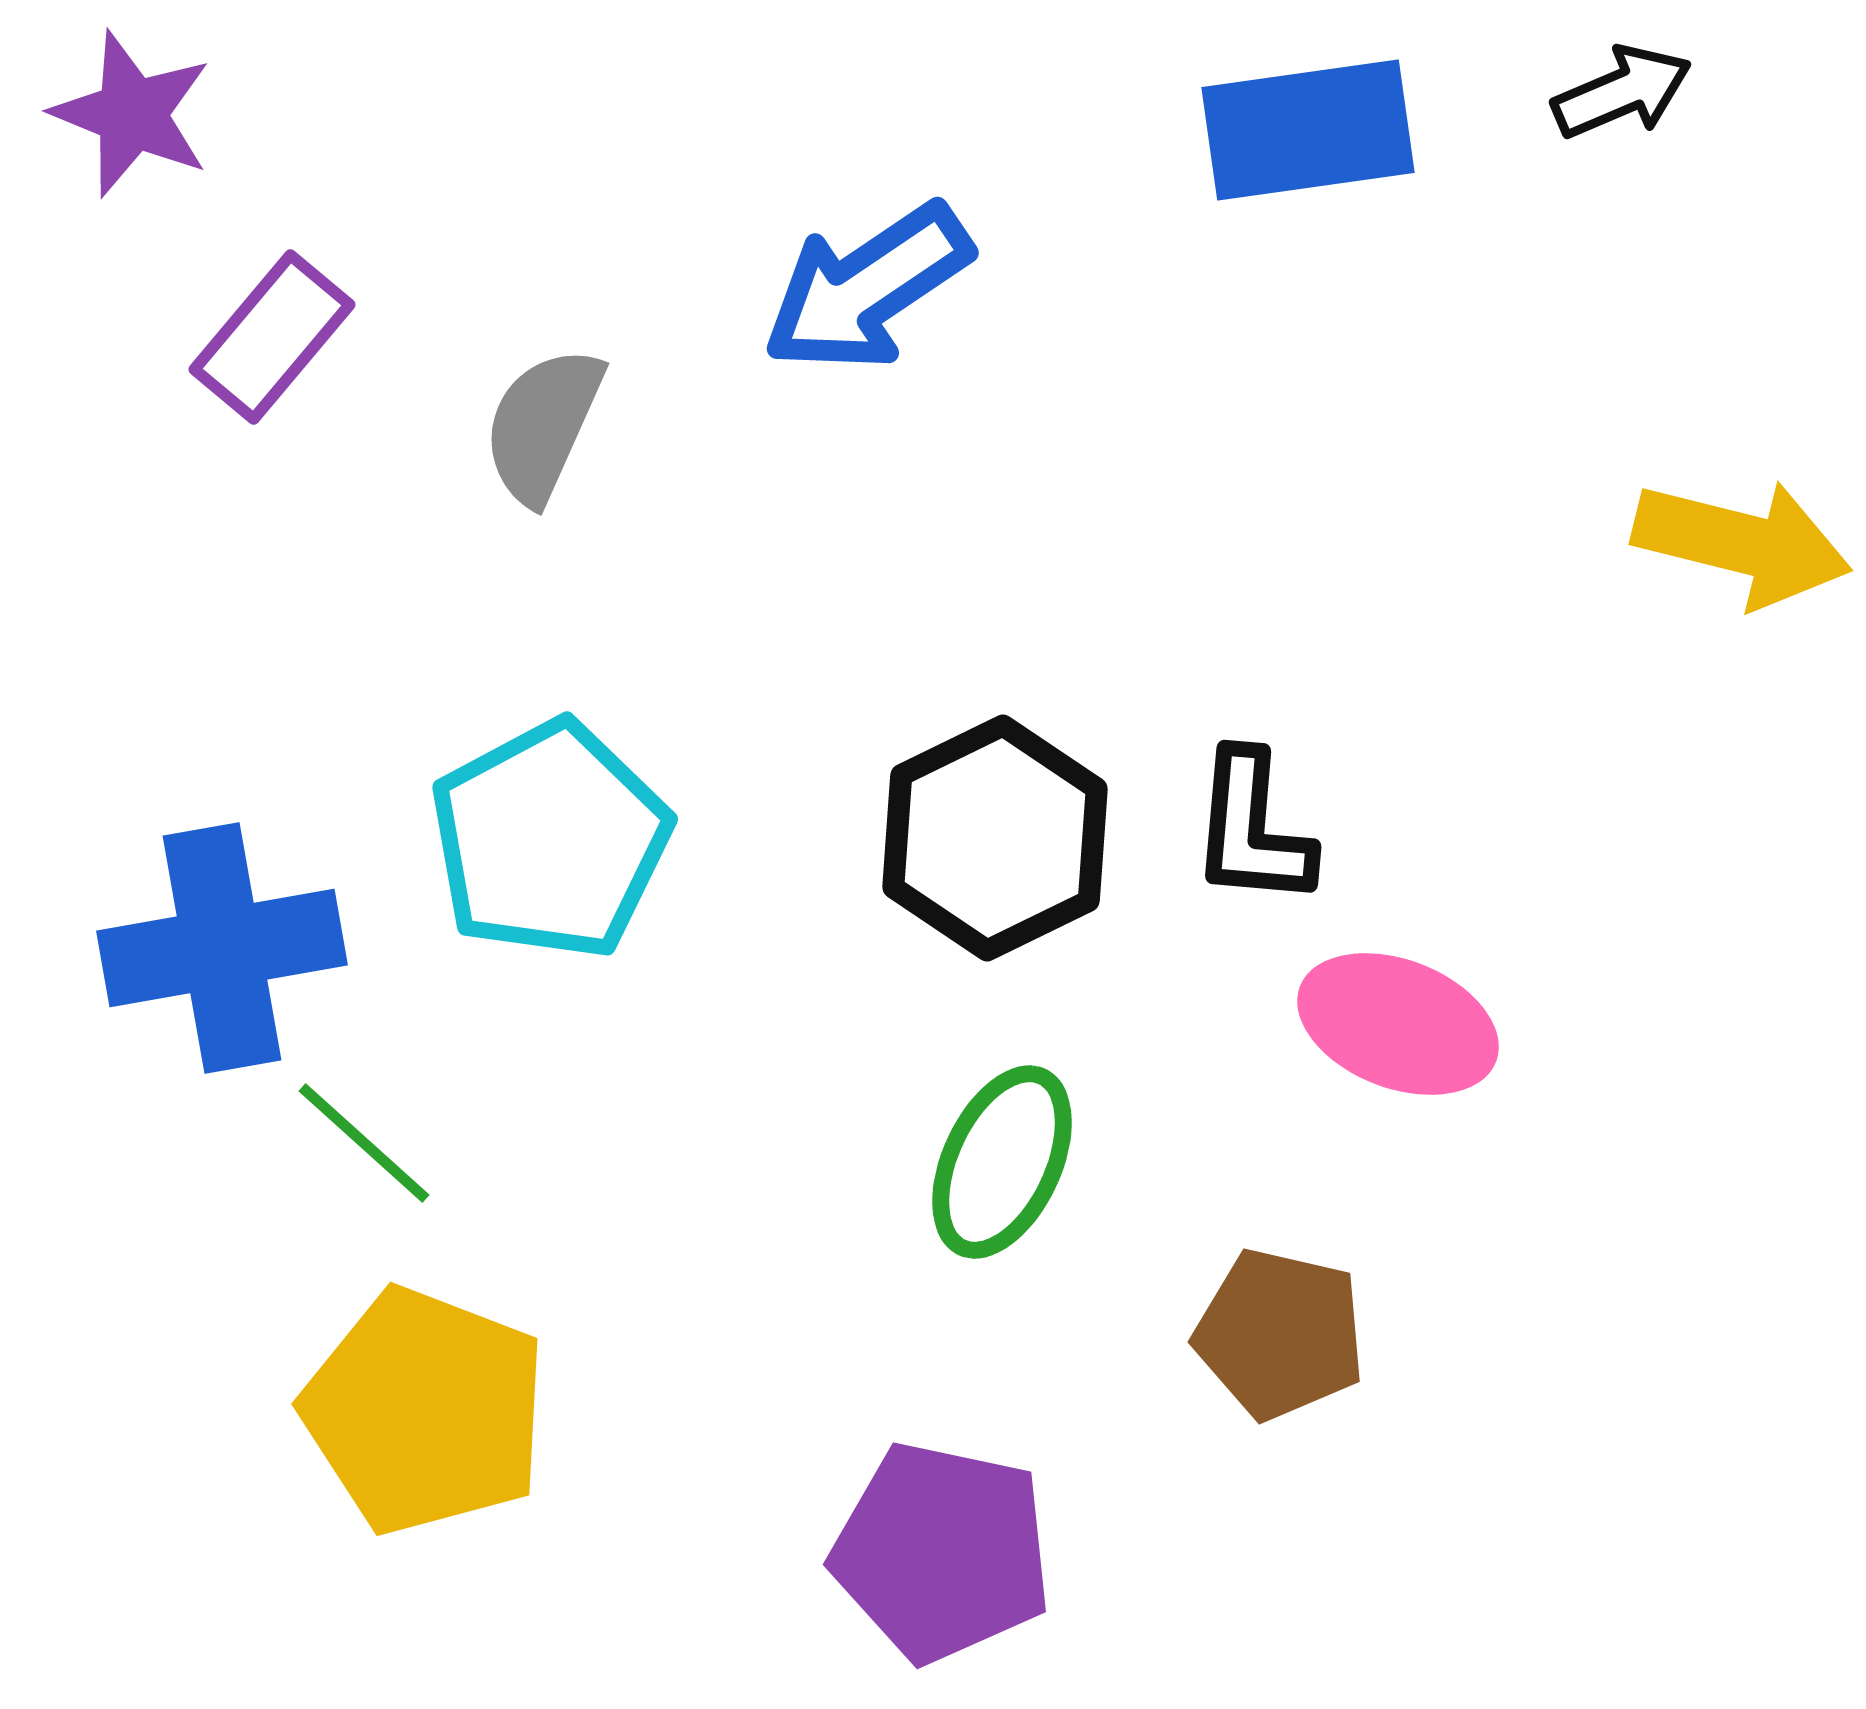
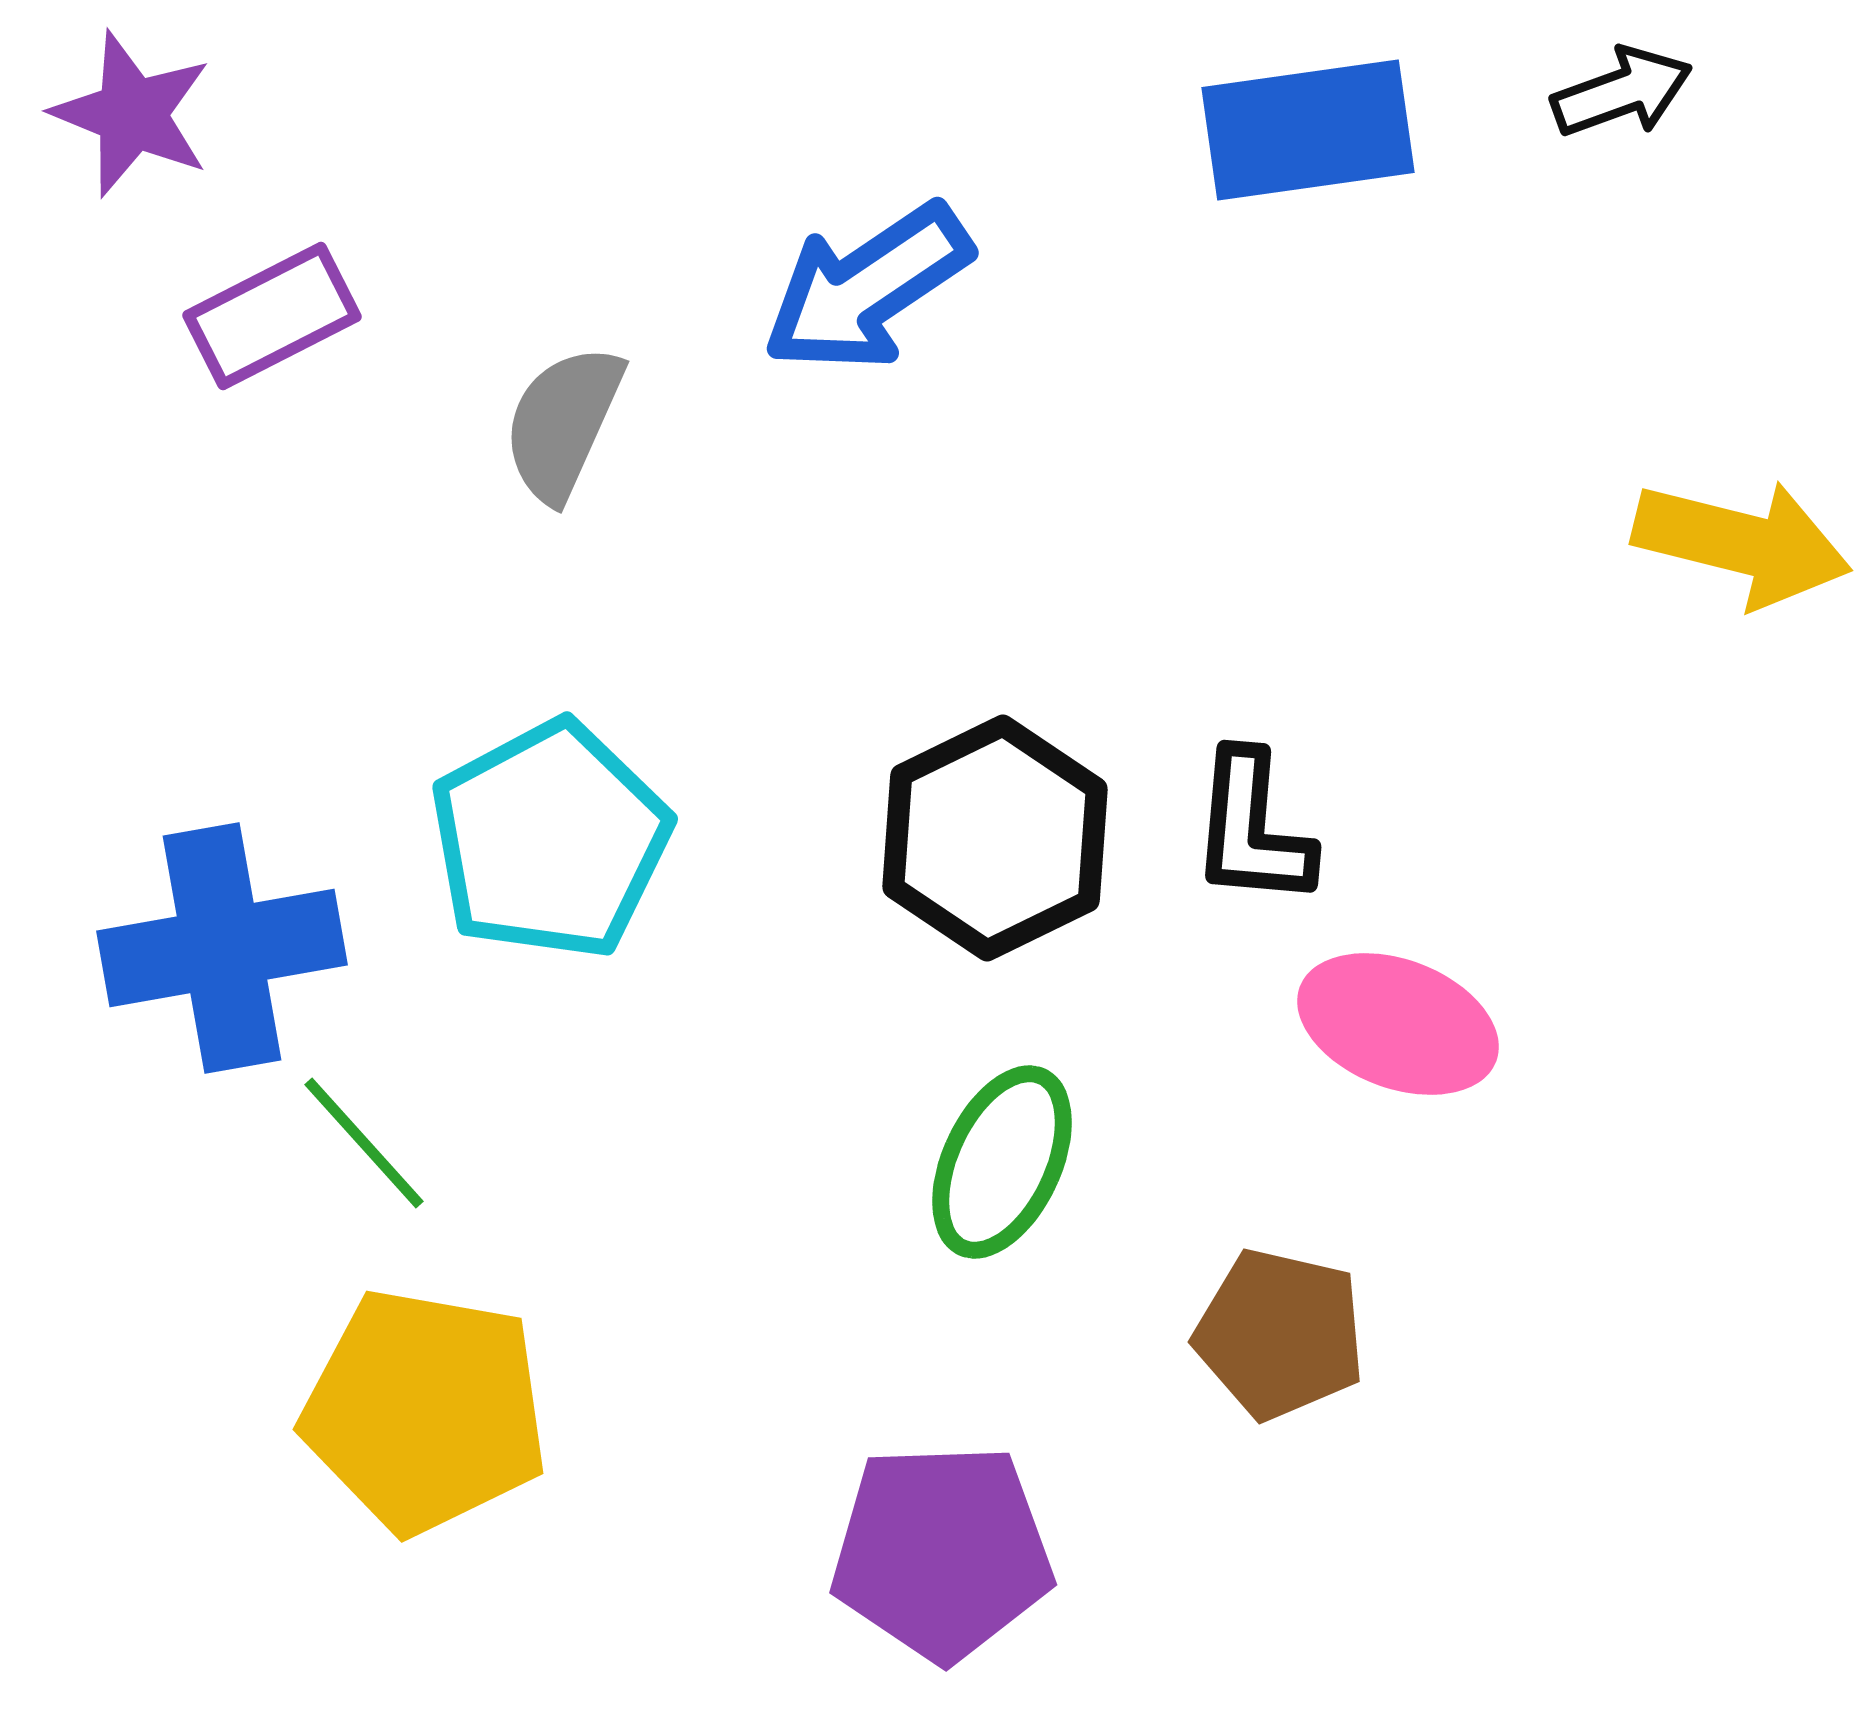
black arrow: rotated 3 degrees clockwise
purple rectangle: moved 21 px up; rotated 23 degrees clockwise
gray semicircle: moved 20 px right, 2 px up
green line: rotated 6 degrees clockwise
yellow pentagon: rotated 11 degrees counterclockwise
purple pentagon: rotated 14 degrees counterclockwise
